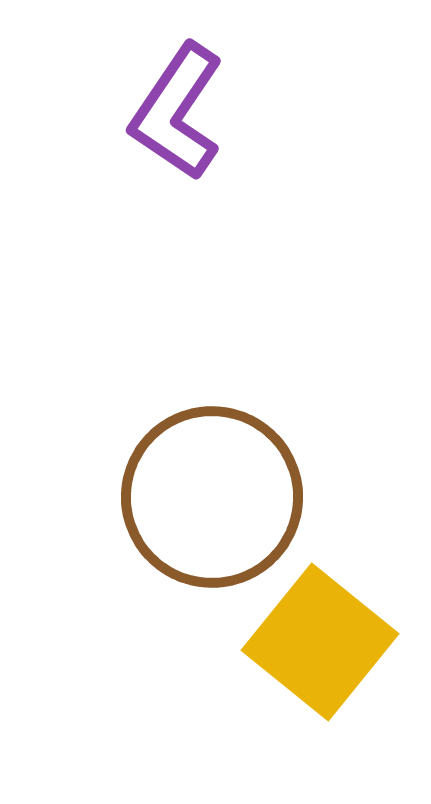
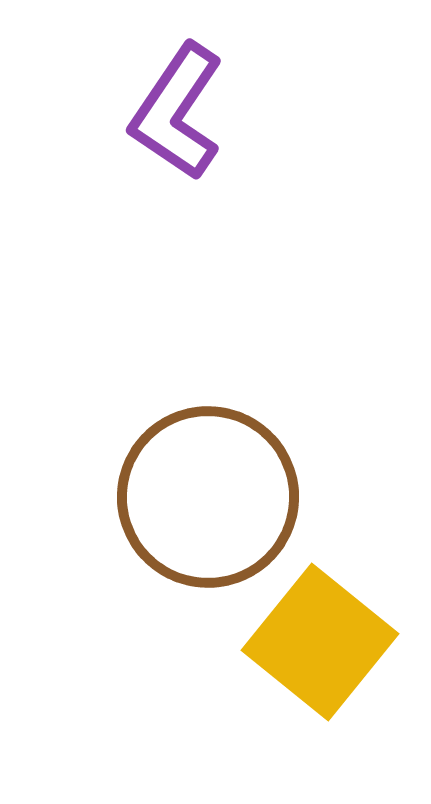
brown circle: moved 4 px left
